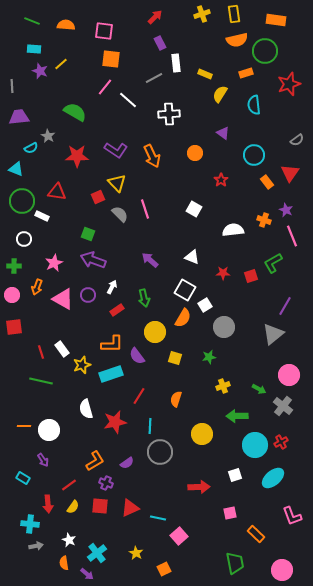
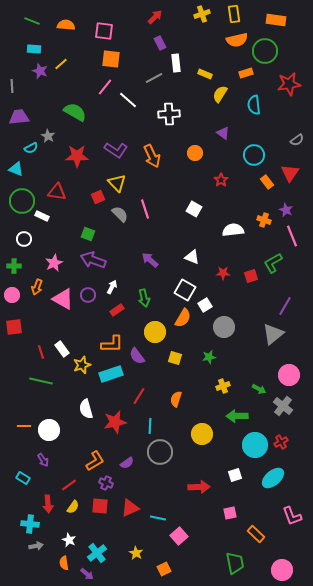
red star at (289, 84): rotated 10 degrees clockwise
